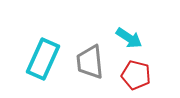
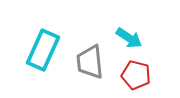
cyan rectangle: moved 9 px up
